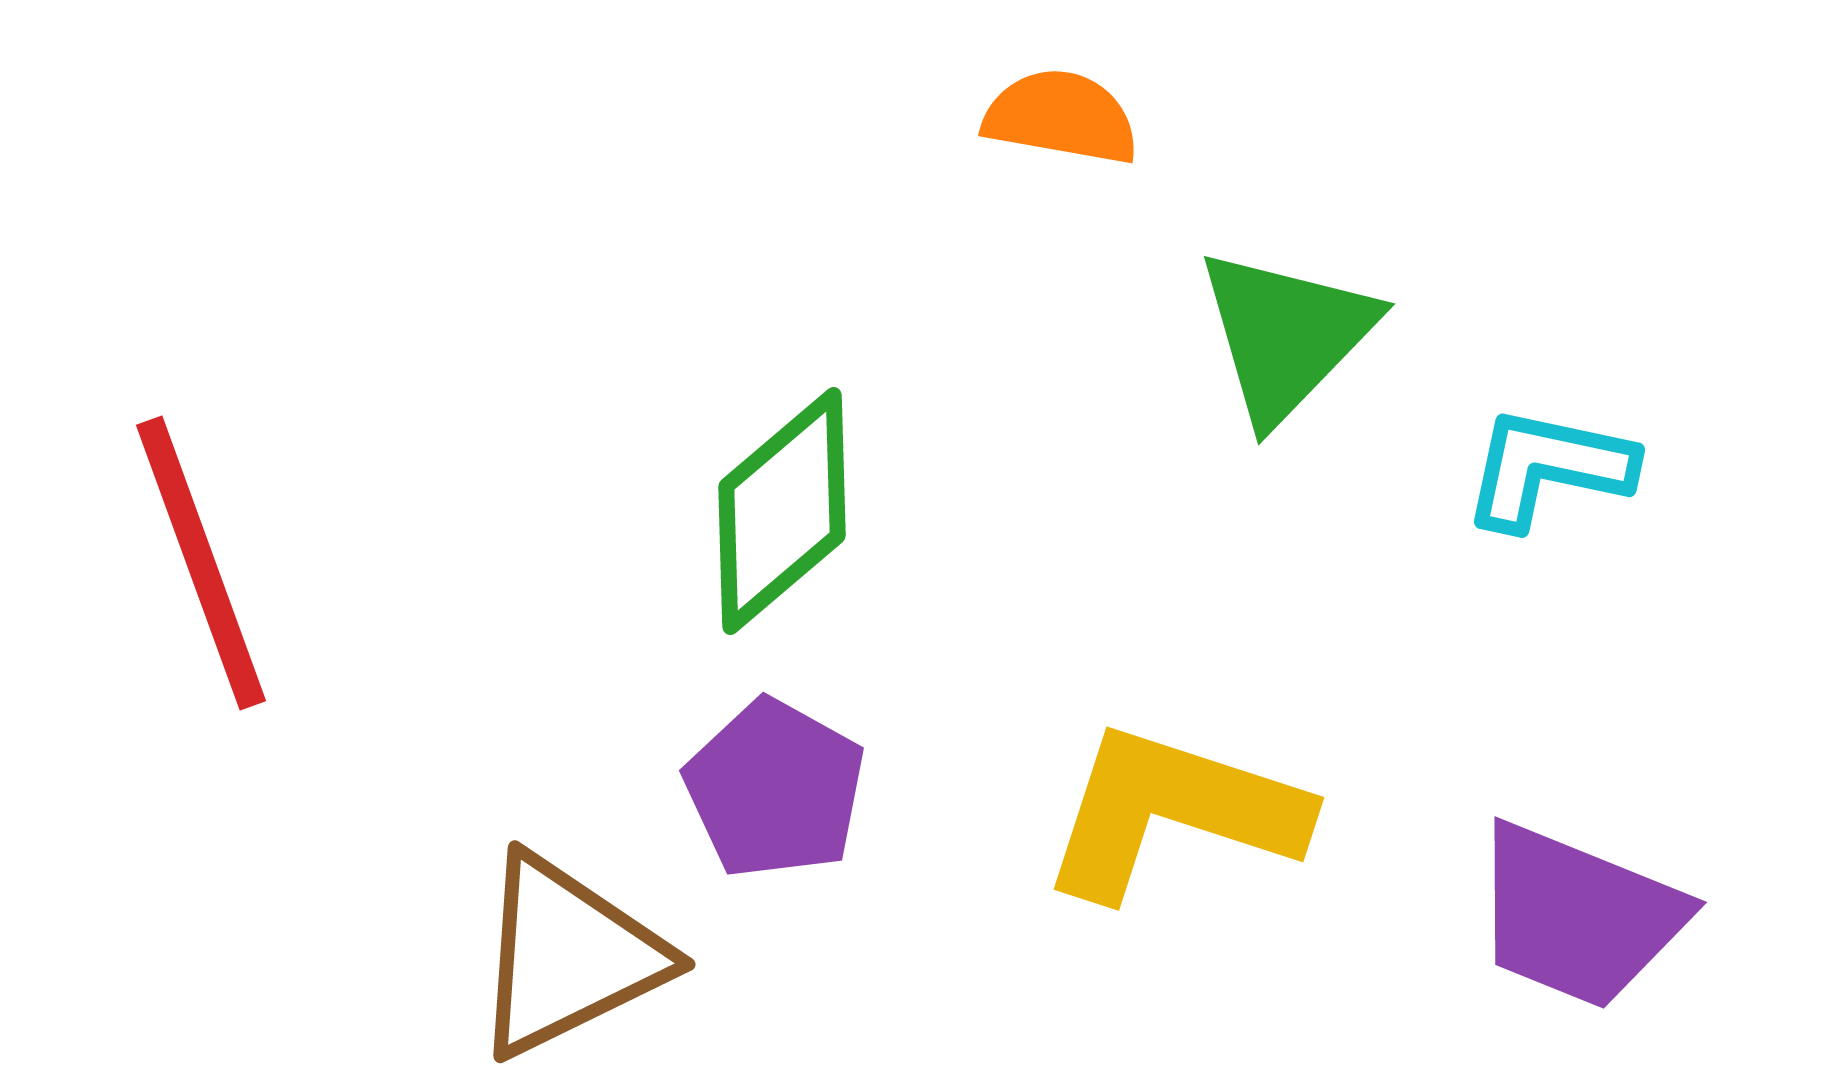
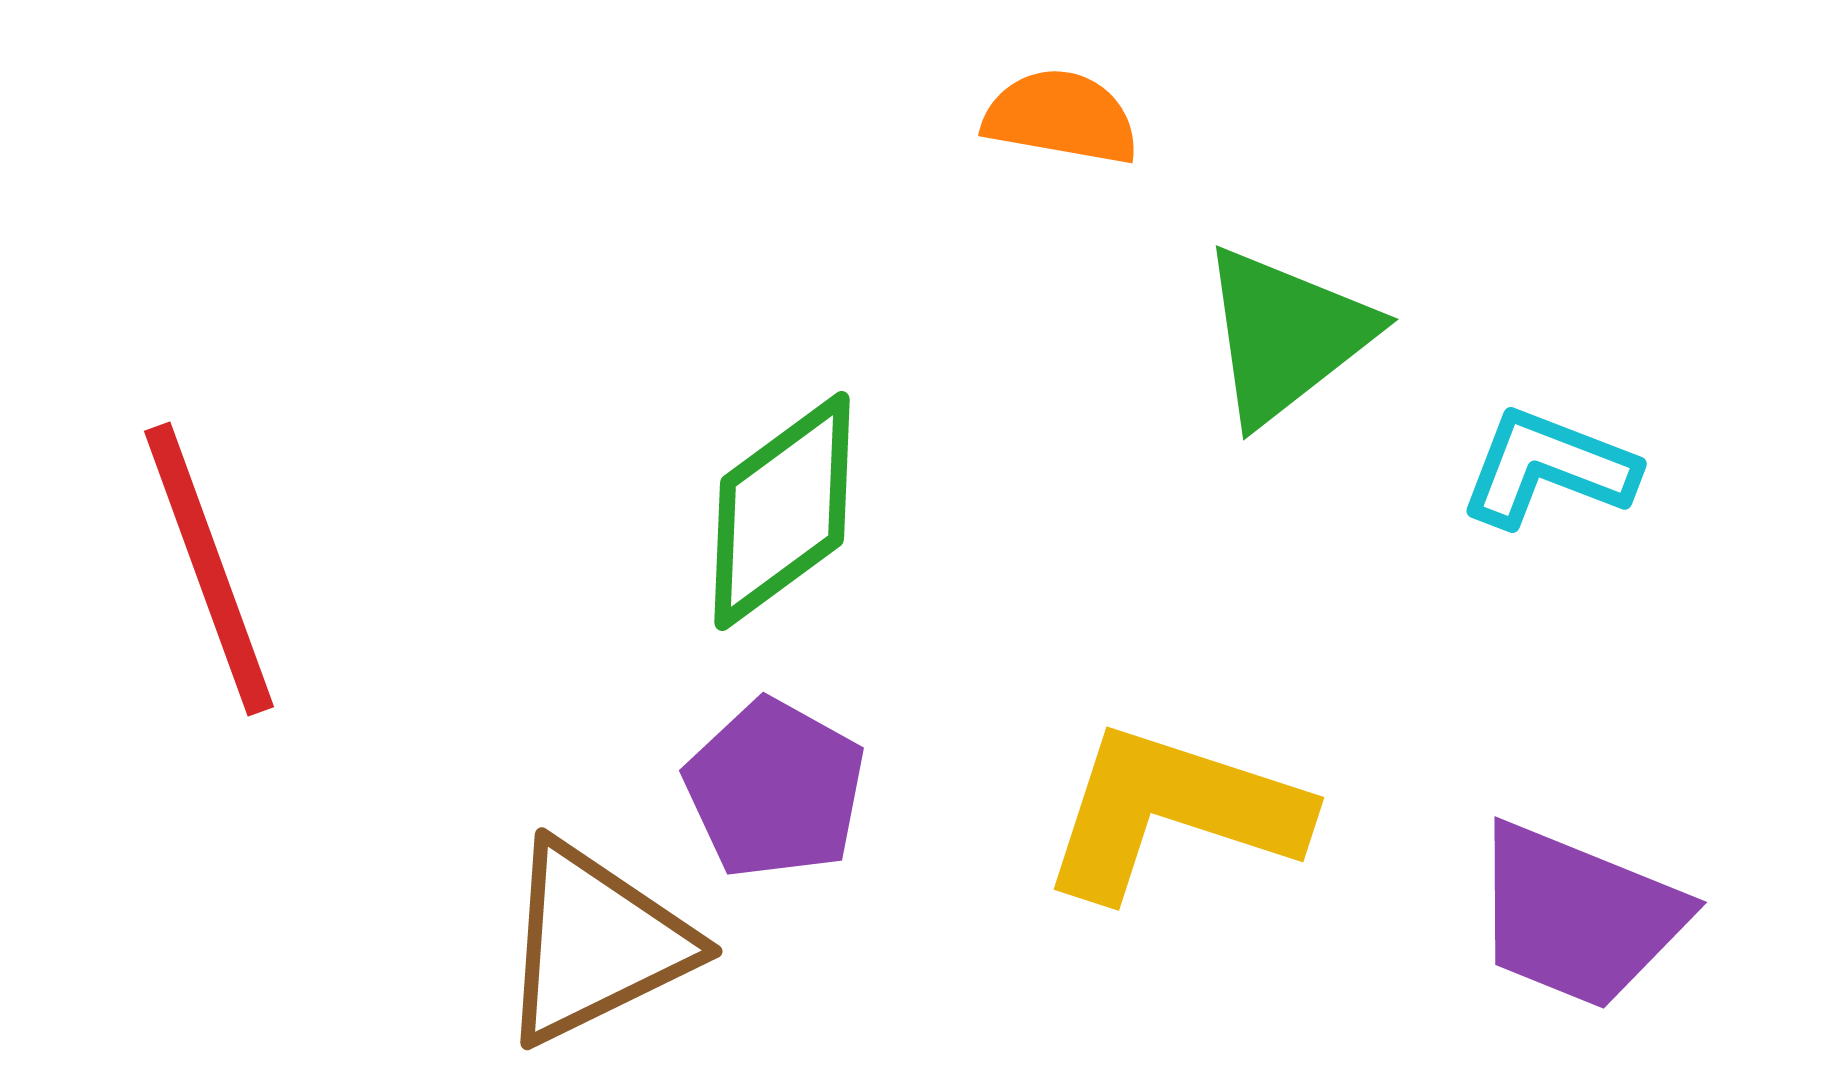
green triangle: rotated 8 degrees clockwise
cyan L-shape: rotated 9 degrees clockwise
green diamond: rotated 4 degrees clockwise
red line: moved 8 px right, 6 px down
brown triangle: moved 27 px right, 13 px up
